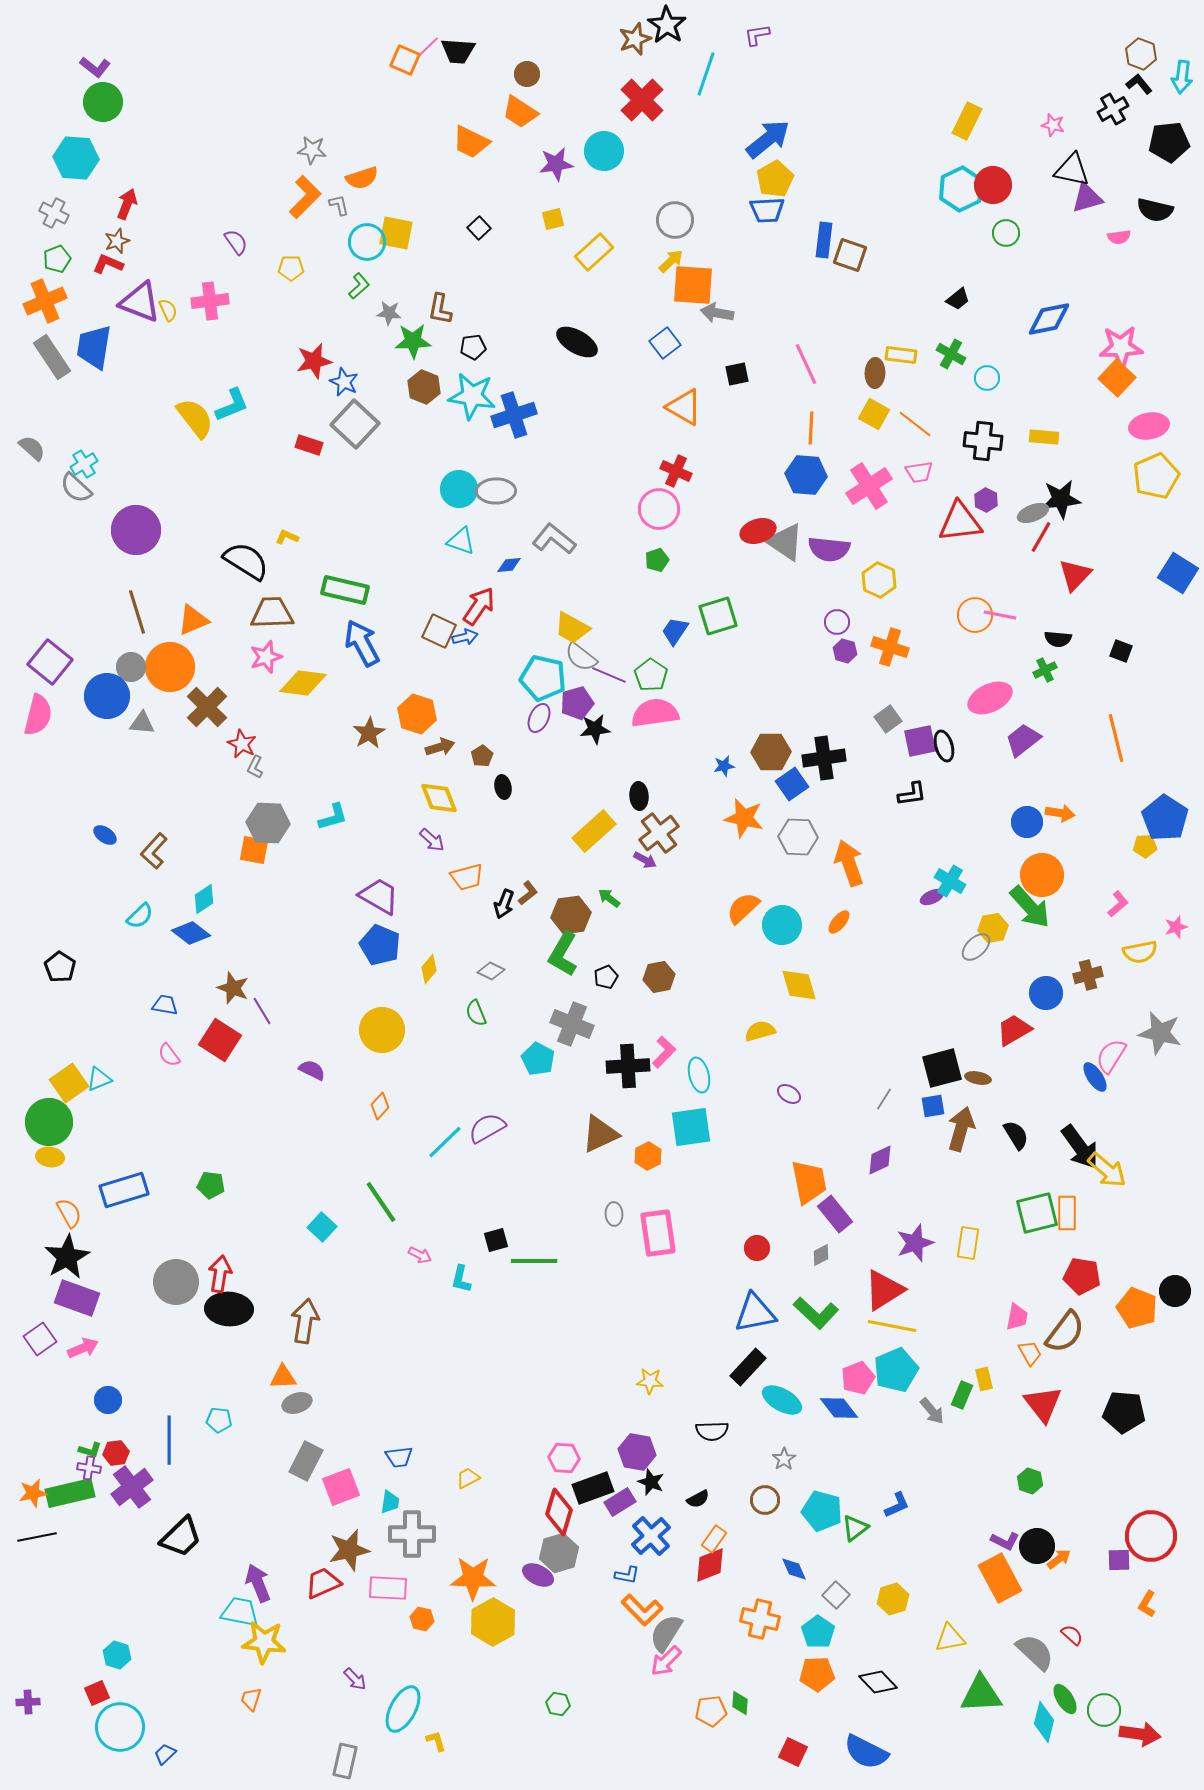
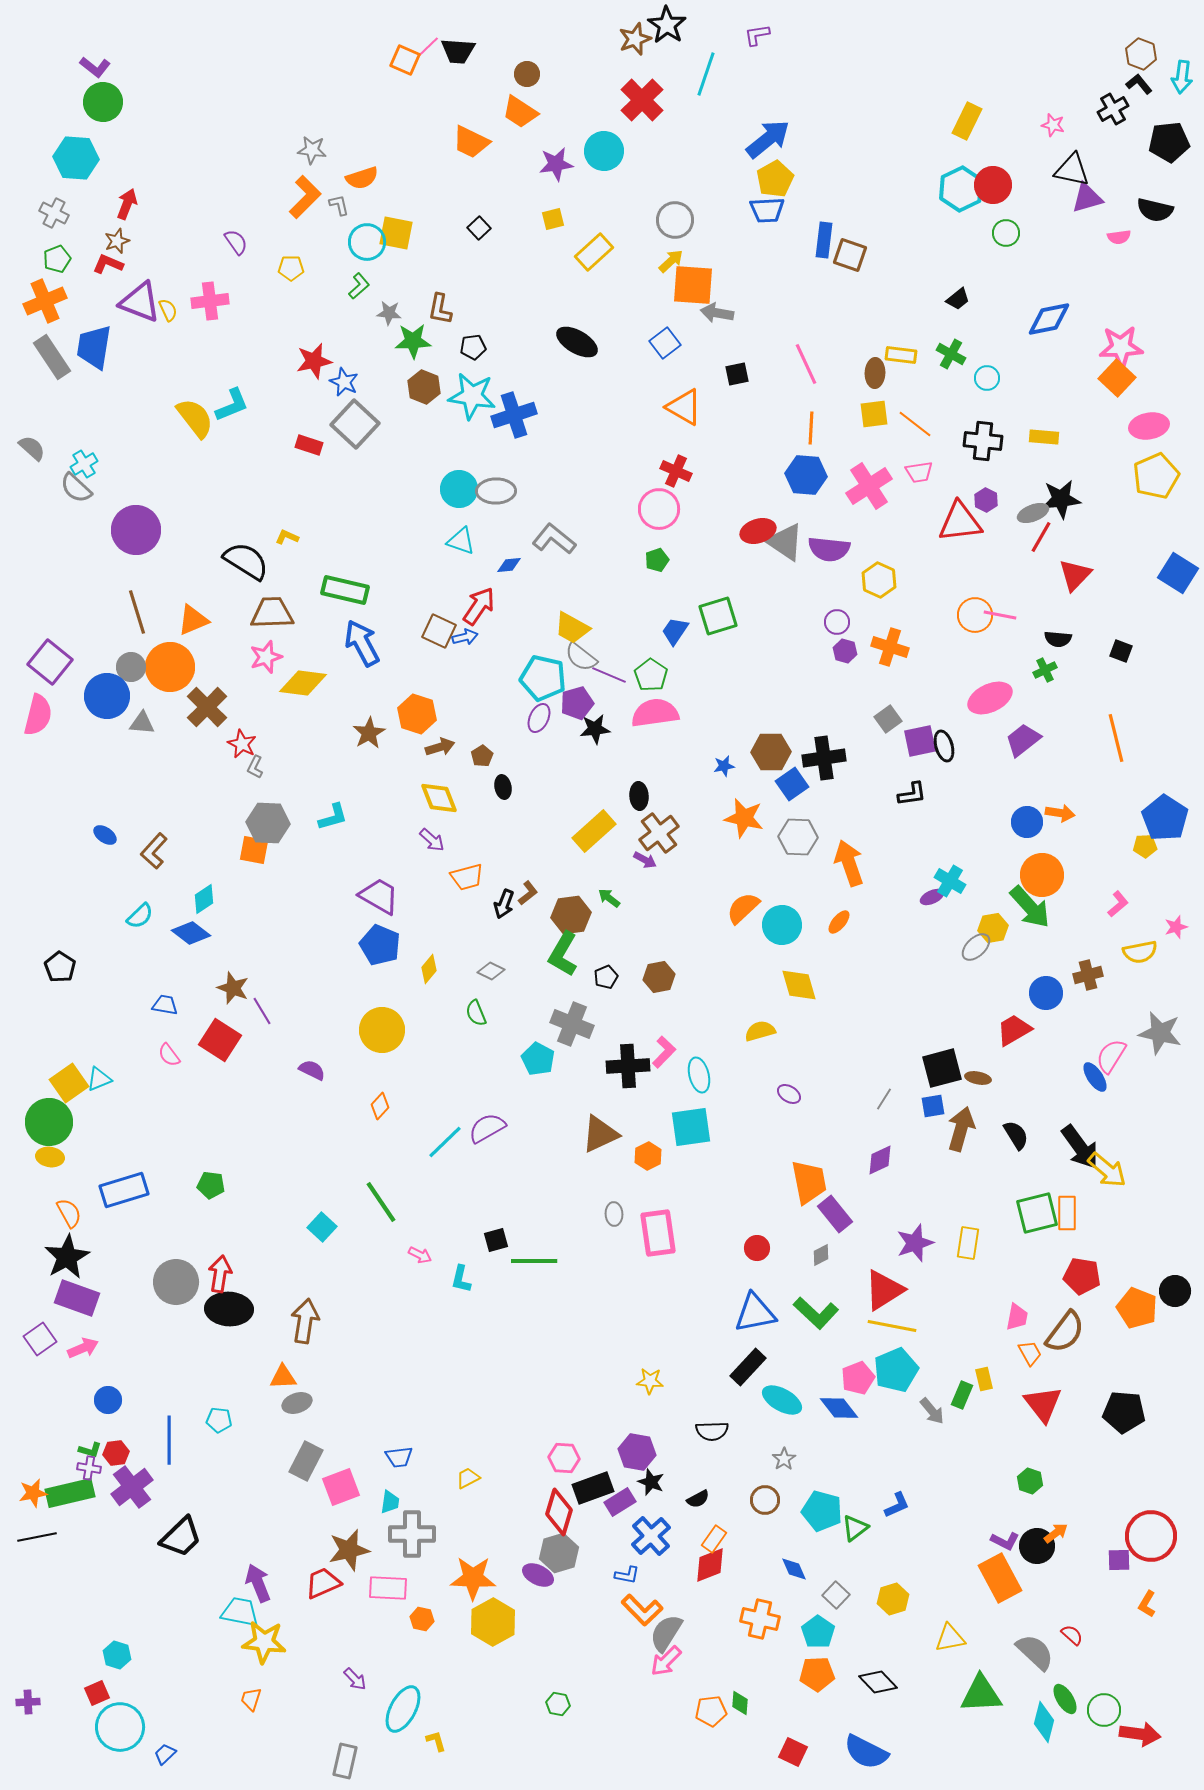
yellow square at (874, 414): rotated 36 degrees counterclockwise
orange arrow at (1059, 1559): moved 3 px left, 26 px up
